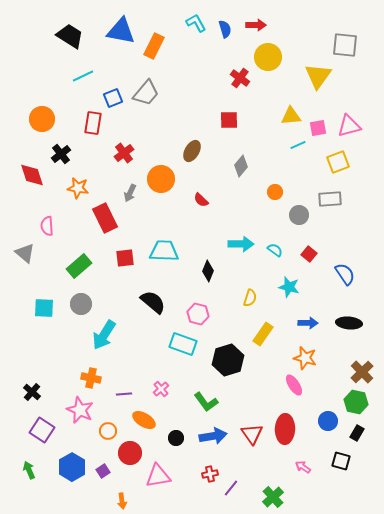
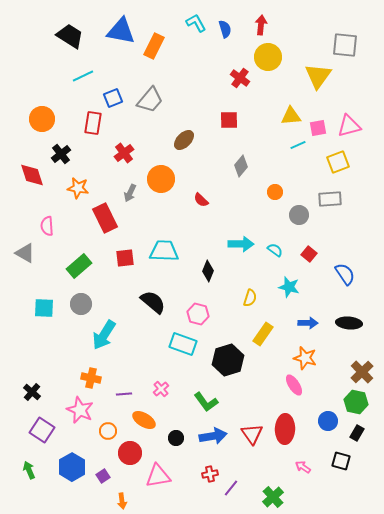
red arrow at (256, 25): moved 5 px right; rotated 84 degrees counterclockwise
gray trapezoid at (146, 93): moved 4 px right, 7 px down
brown ellipse at (192, 151): moved 8 px left, 11 px up; rotated 15 degrees clockwise
gray triangle at (25, 253): rotated 10 degrees counterclockwise
purple square at (103, 471): moved 5 px down
